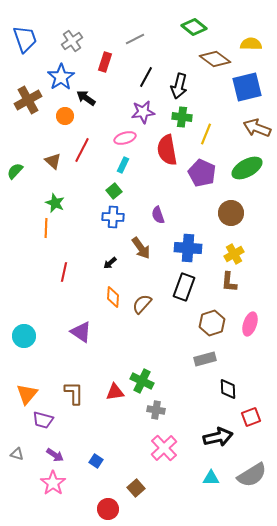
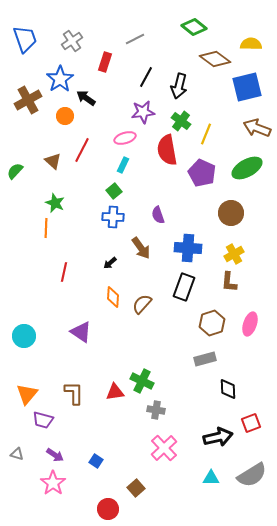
blue star at (61, 77): moved 1 px left, 2 px down
green cross at (182, 117): moved 1 px left, 4 px down; rotated 30 degrees clockwise
red square at (251, 417): moved 6 px down
